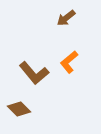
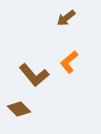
brown L-shape: moved 2 px down
